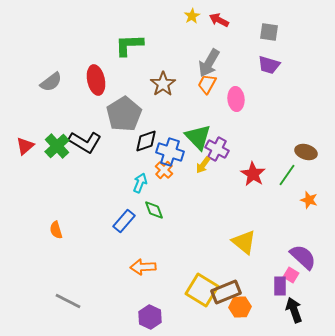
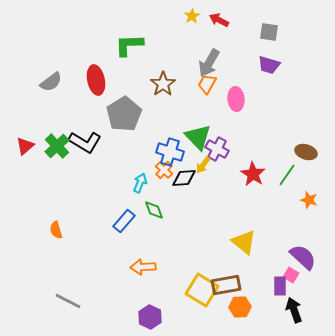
black diamond: moved 38 px right, 37 px down; rotated 15 degrees clockwise
brown rectangle: moved 7 px up; rotated 12 degrees clockwise
